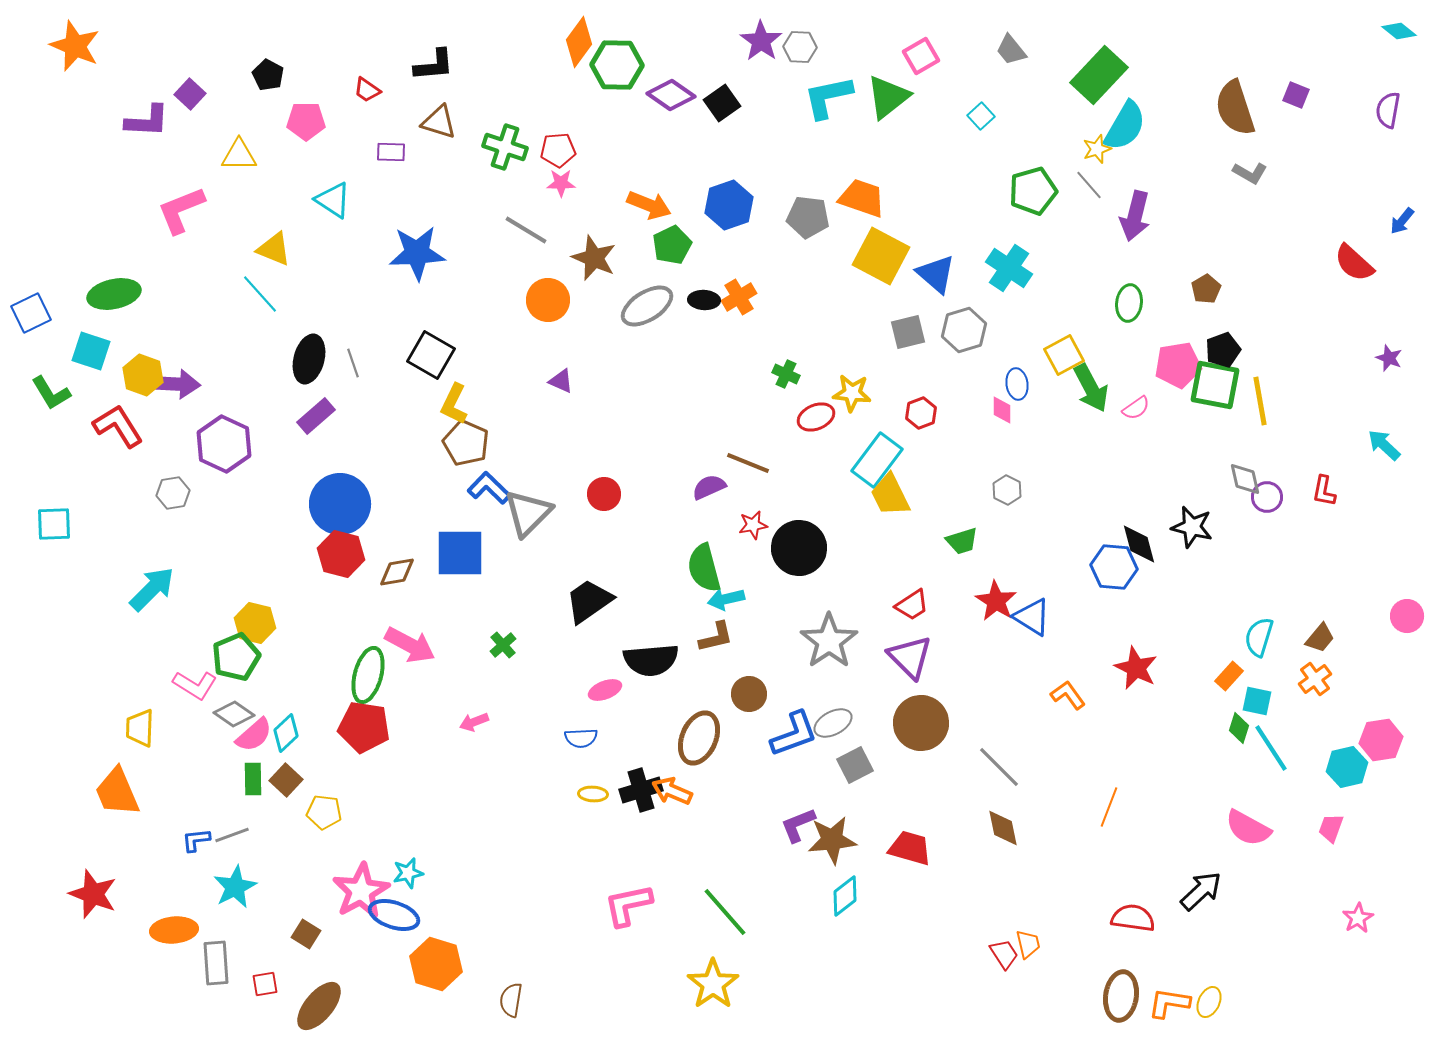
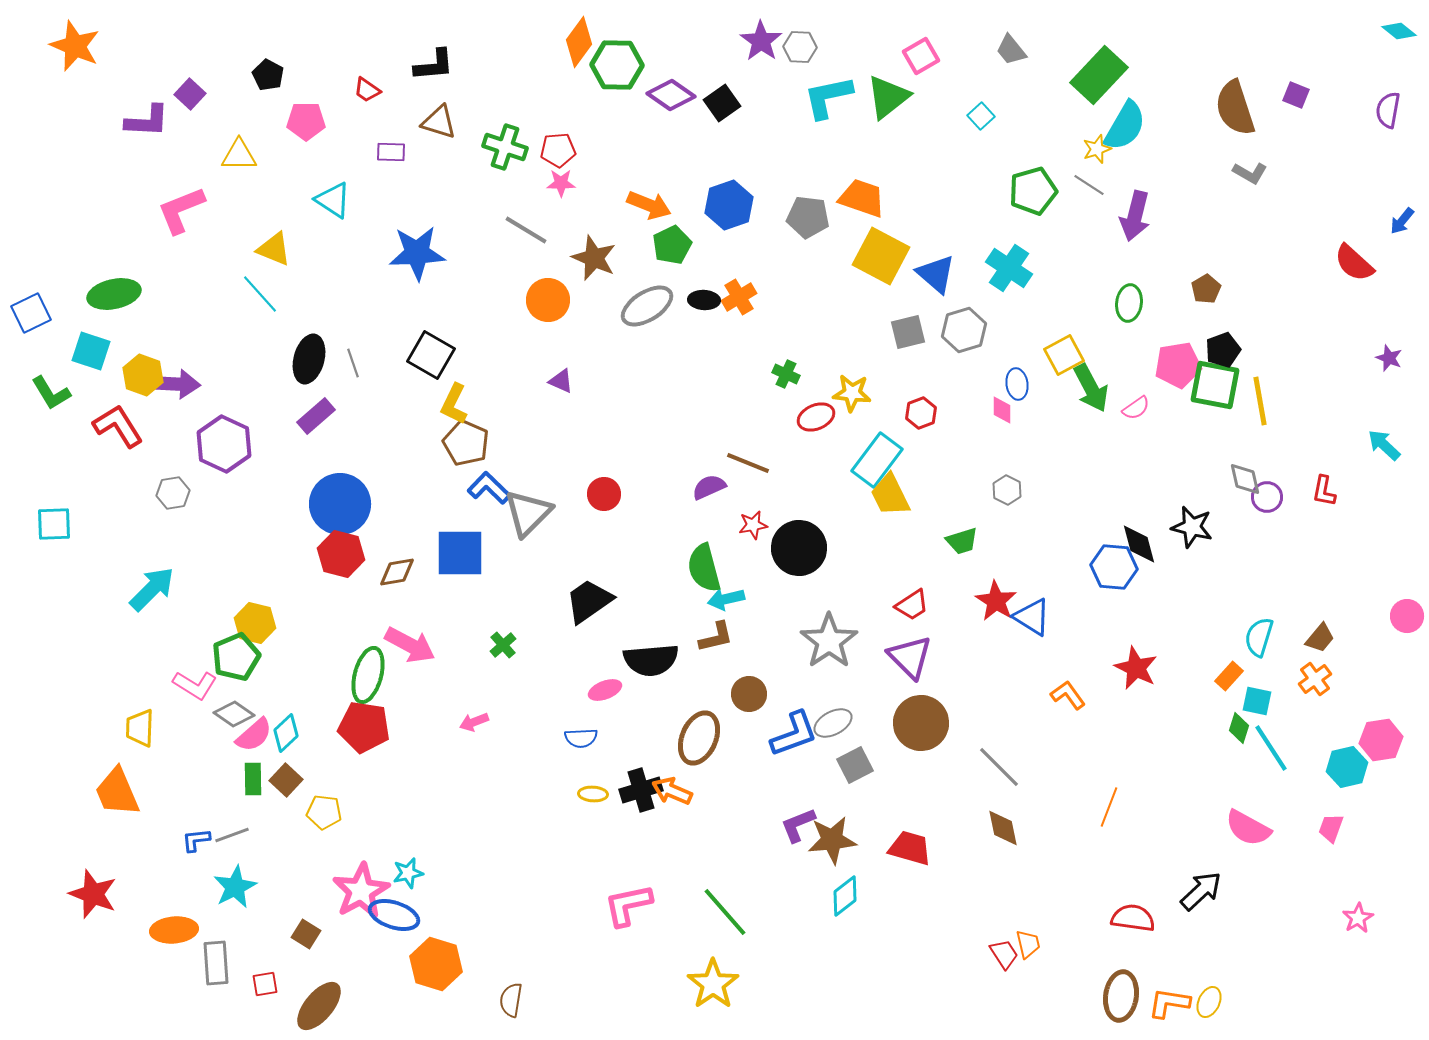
gray line at (1089, 185): rotated 16 degrees counterclockwise
